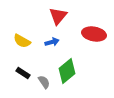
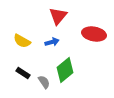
green diamond: moved 2 px left, 1 px up
